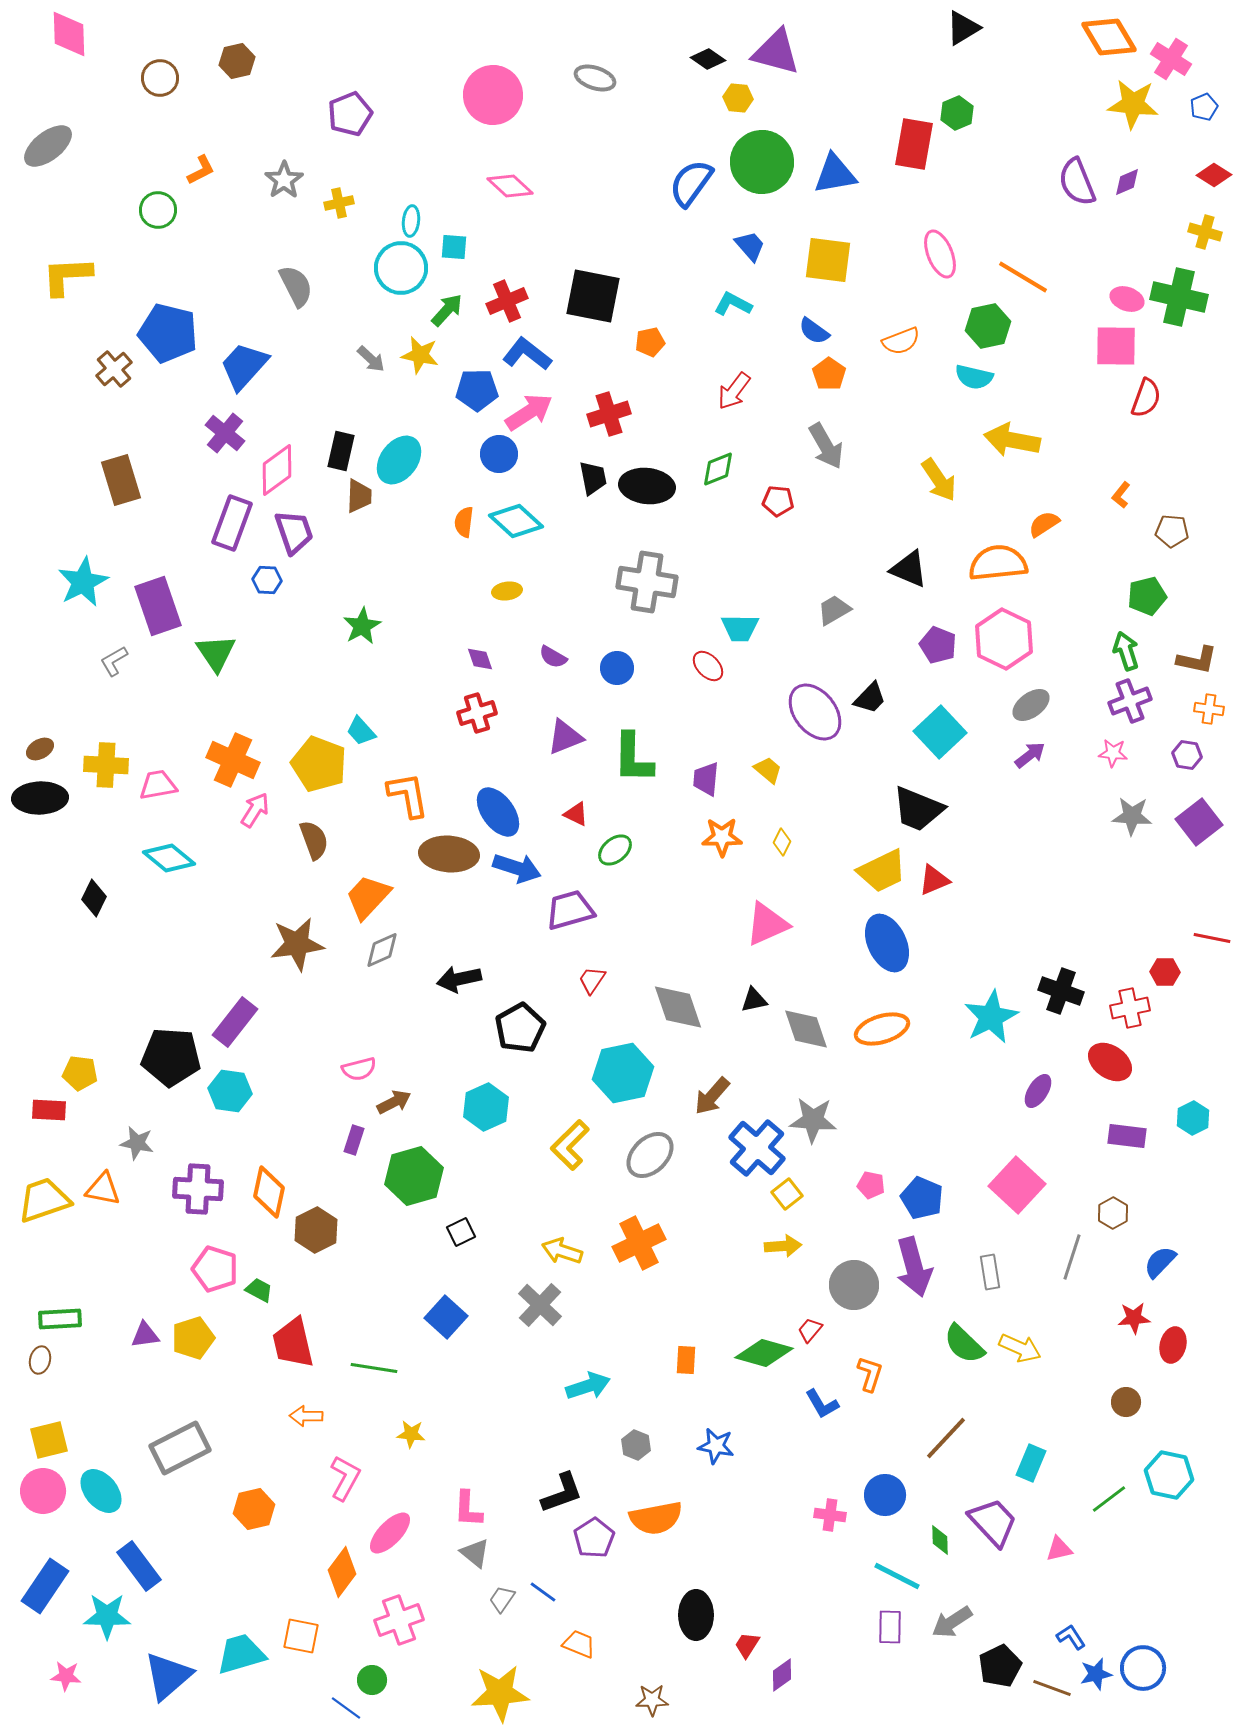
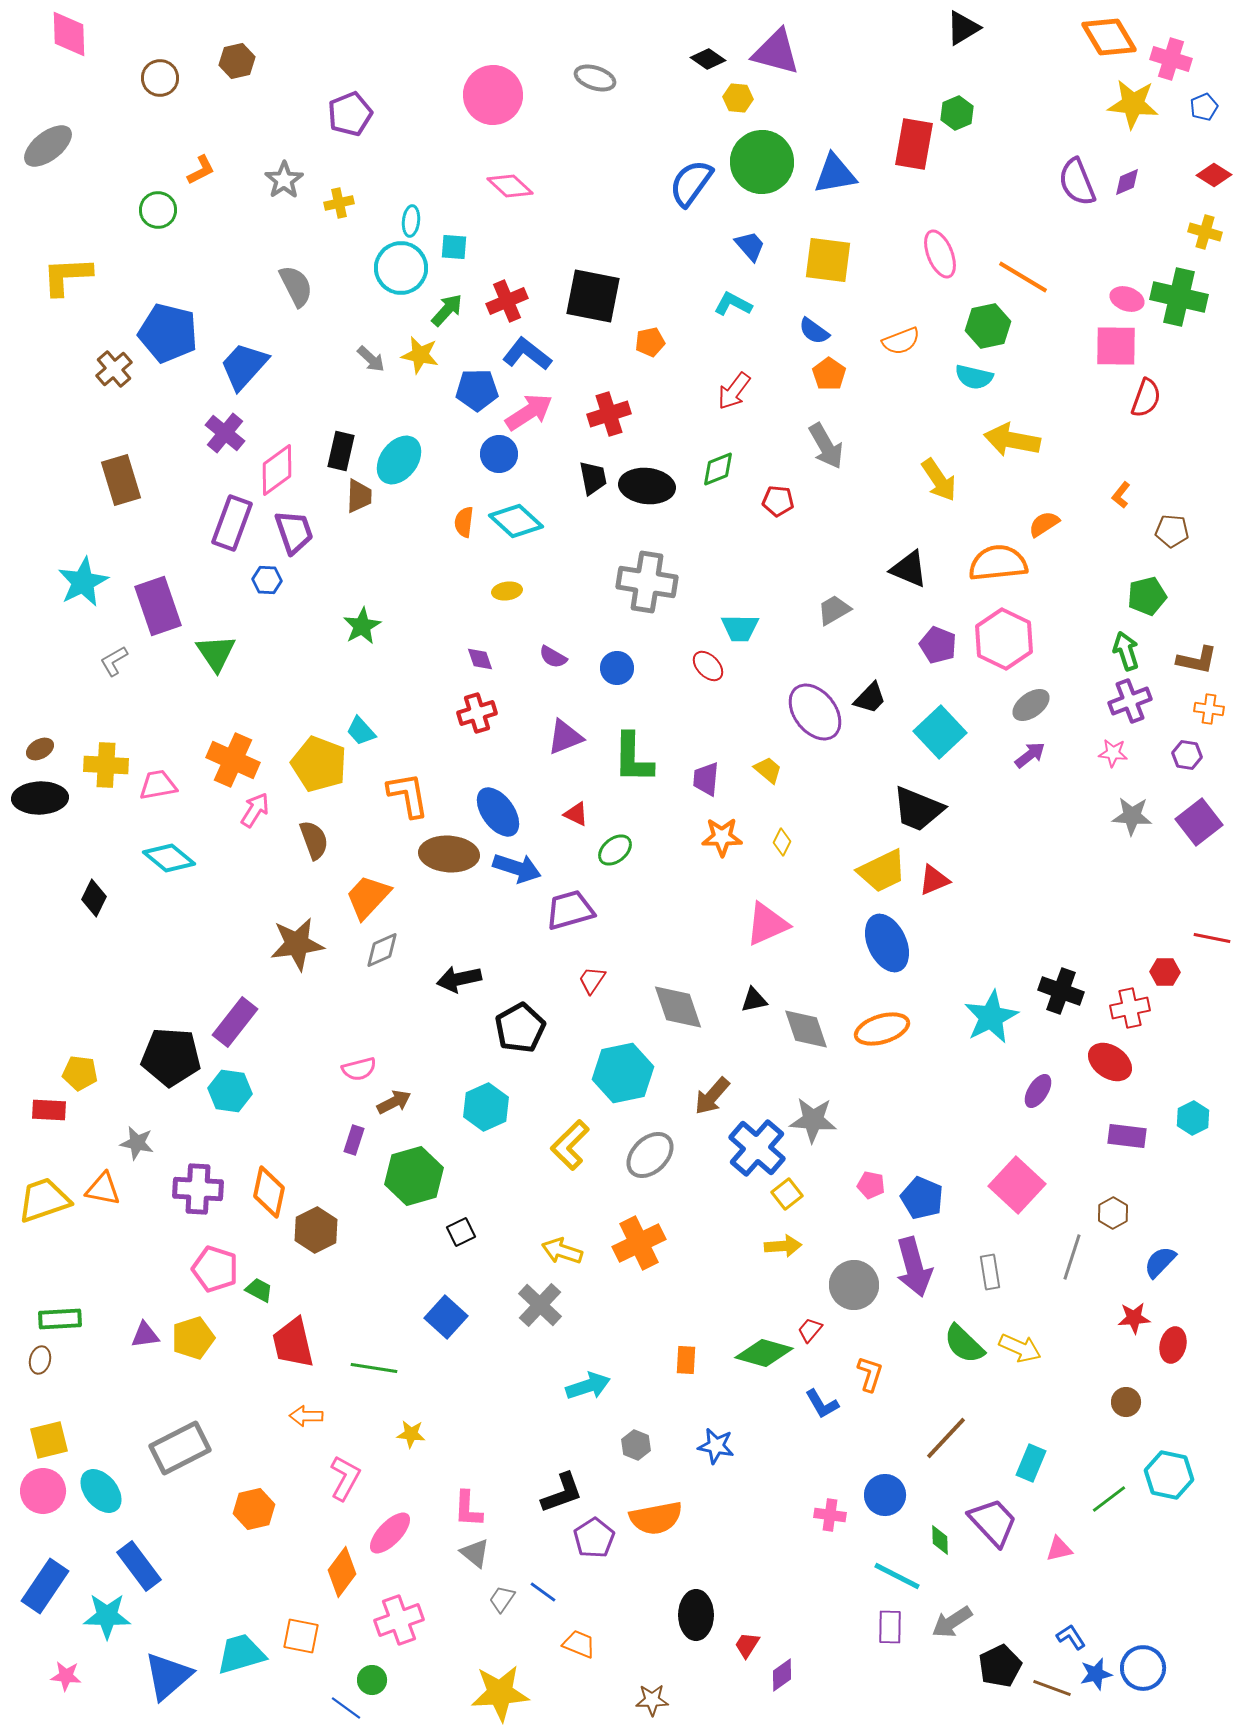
pink cross at (1171, 59): rotated 15 degrees counterclockwise
